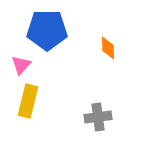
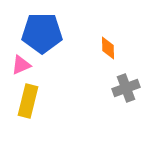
blue pentagon: moved 5 px left, 3 px down
pink triangle: rotated 25 degrees clockwise
gray cross: moved 28 px right, 29 px up; rotated 12 degrees counterclockwise
